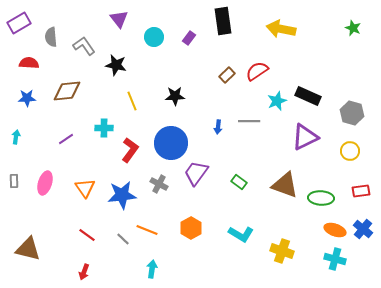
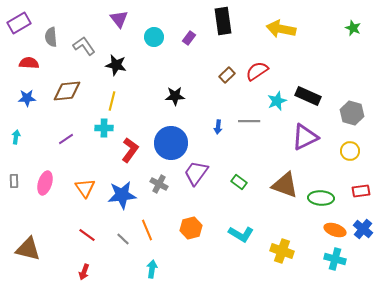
yellow line at (132, 101): moved 20 px left; rotated 36 degrees clockwise
orange hexagon at (191, 228): rotated 15 degrees clockwise
orange line at (147, 230): rotated 45 degrees clockwise
